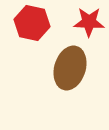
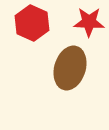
red hexagon: rotated 12 degrees clockwise
